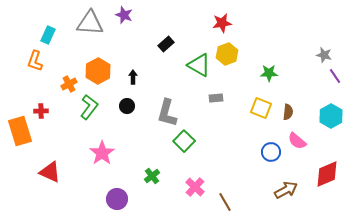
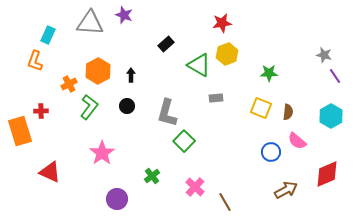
black arrow: moved 2 px left, 2 px up
